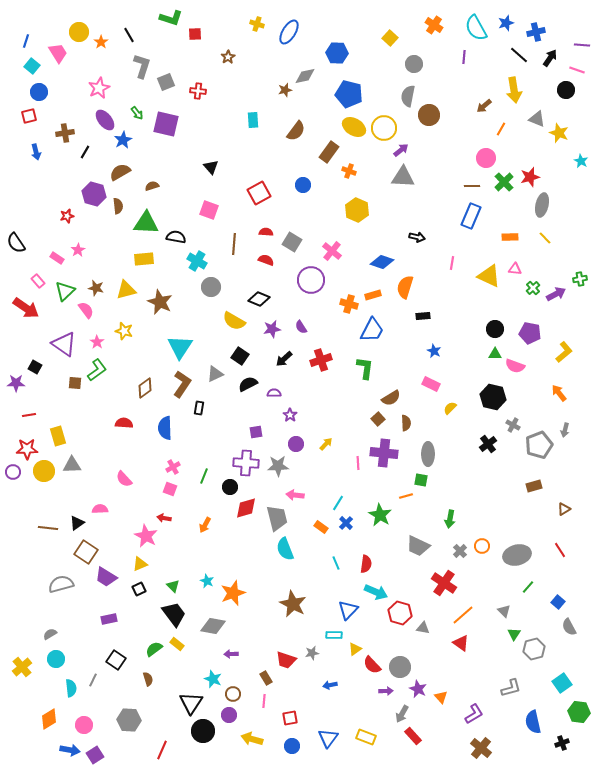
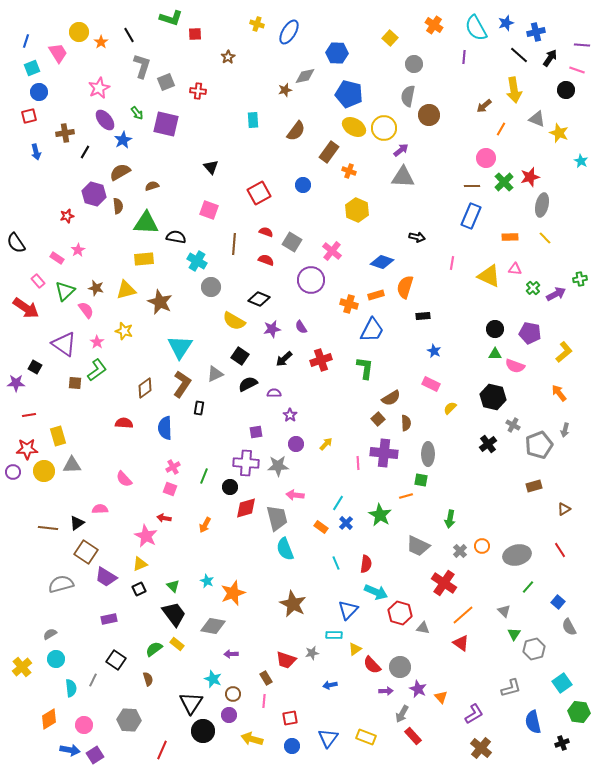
cyan square at (32, 66): moved 2 px down; rotated 28 degrees clockwise
red semicircle at (266, 232): rotated 16 degrees clockwise
orange rectangle at (373, 295): moved 3 px right
